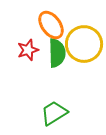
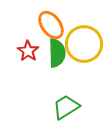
red star: moved 1 px down; rotated 20 degrees counterclockwise
green trapezoid: moved 12 px right, 6 px up
